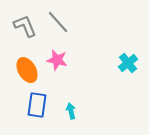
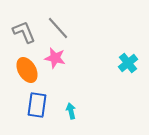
gray line: moved 6 px down
gray L-shape: moved 1 px left, 6 px down
pink star: moved 2 px left, 2 px up
